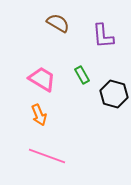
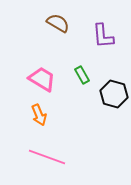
pink line: moved 1 px down
